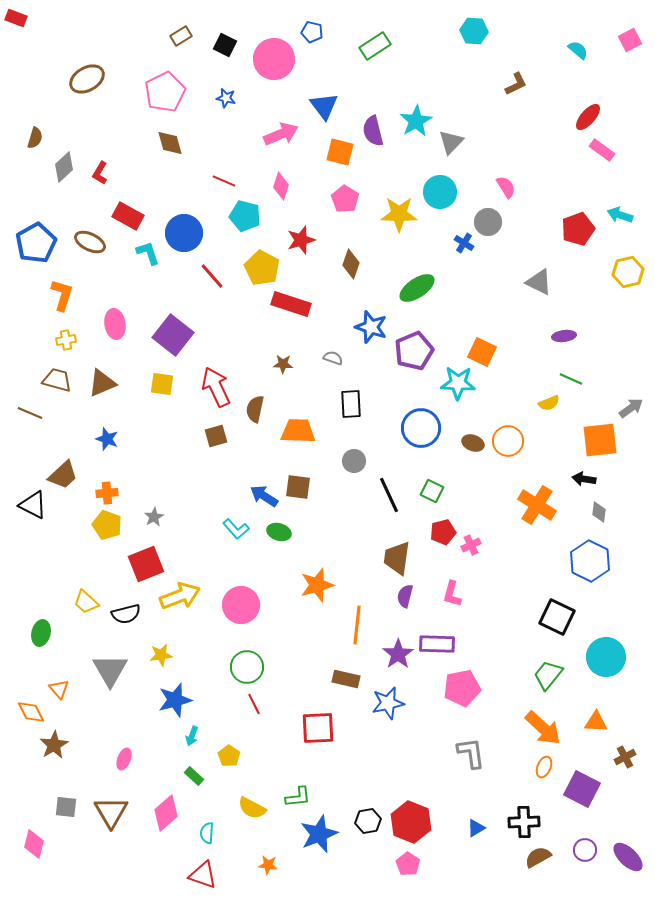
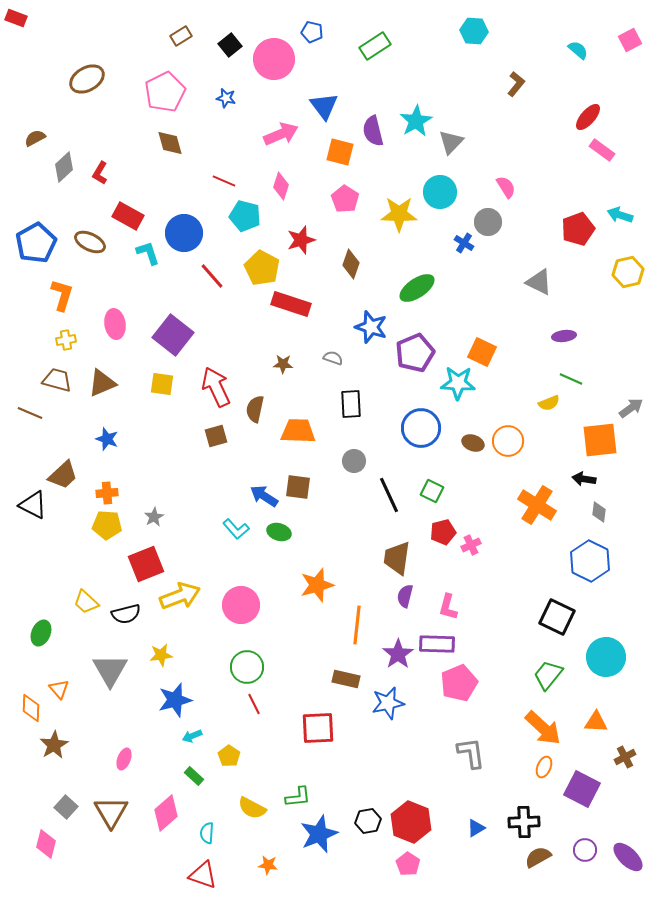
black square at (225, 45): moved 5 px right; rotated 25 degrees clockwise
brown L-shape at (516, 84): rotated 25 degrees counterclockwise
brown semicircle at (35, 138): rotated 135 degrees counterclockwise
purple pentagon at (414, 351): moved 1 px right, 2 px down
yellow pentagon at (107, 525): rotated 16 degrees counterclockwise
pink L-shape at (452, 594): moved 4 px left, 13 px down
green ellipse at (41, 633): rotated 10 degrees clockwise
pink pentagon at (462, 688): moved 3 px left, 5 px up; rotated 12 degrees counterclockwise
orange diamond at (31, 712): moved 4 px up; rotated 28 degrees clockwise
cyan arrow at (192, 736): rotated 48 degrees clockwise
gray square at (66, 807): rotated 35 degrees clockwise
pink diamond at (34, 844): moved 12 px right
